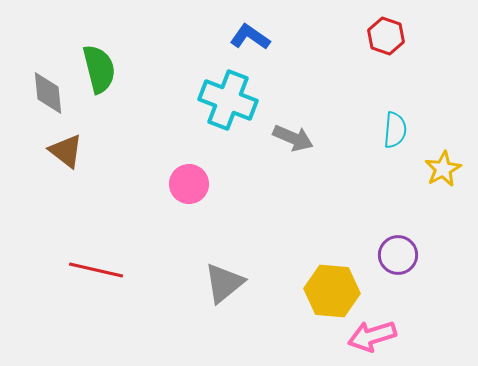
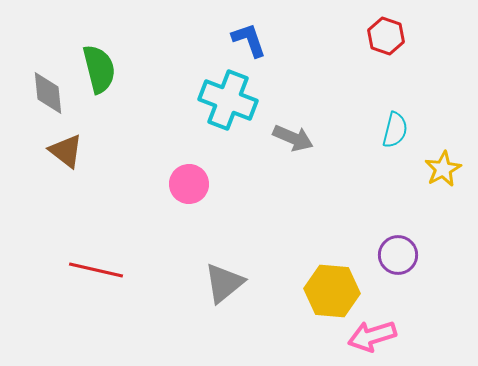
blue L-shape: moved 1 px left, 3 px down; rotated 36 degrees clockwise
cyan semicircle: rotated 9 degrees clockwise
